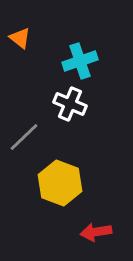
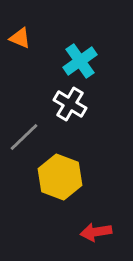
orange triangle: rotated 15 degrees counterclockwise
cyan cross: rotated 16 degrees counterclockwise
white cross: rotated 8 degrees clockwise
yellow hexagon: moved 6 px up
